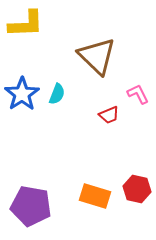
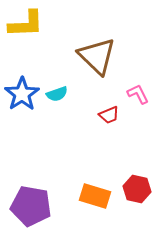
cyan semicircle: rotated 50 degrees clockwise
